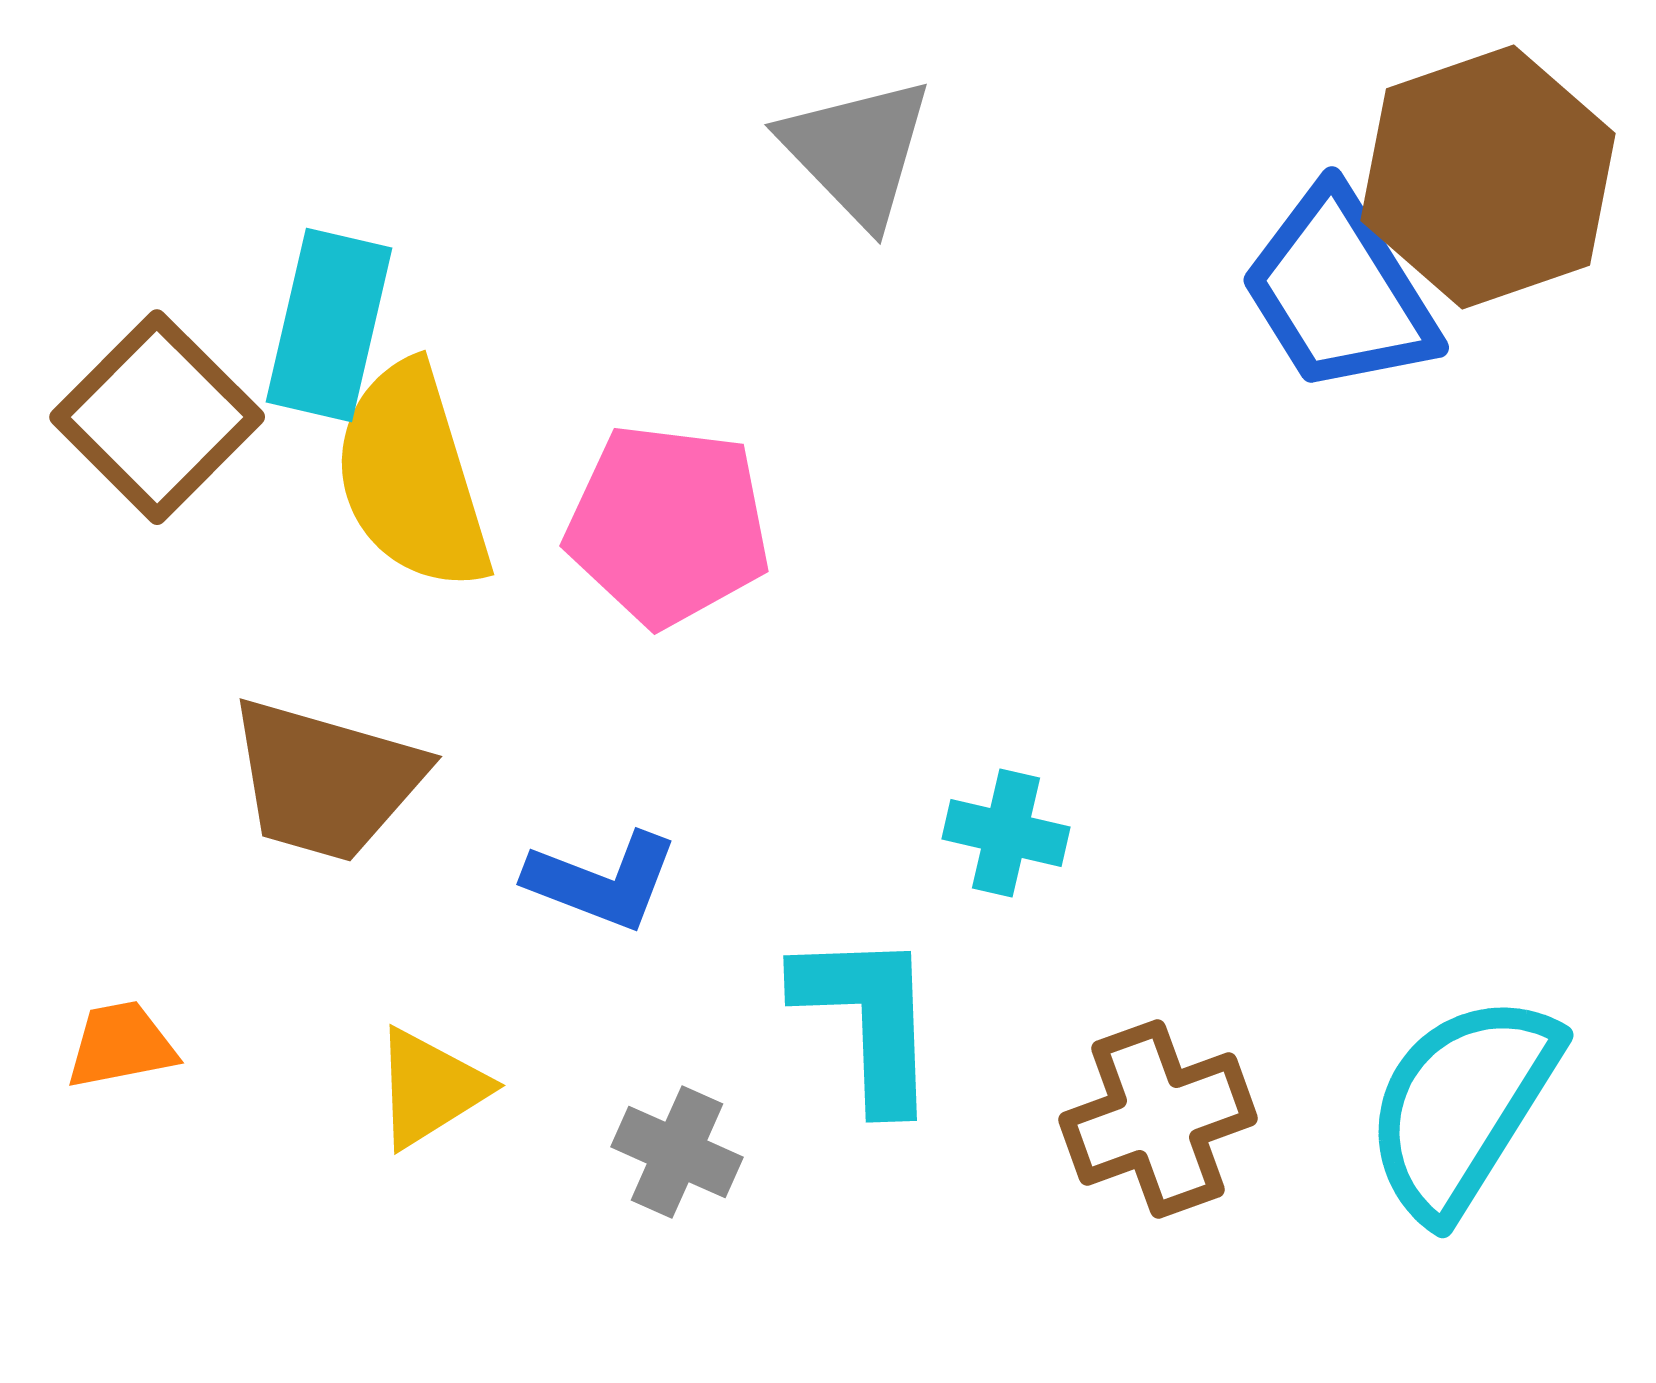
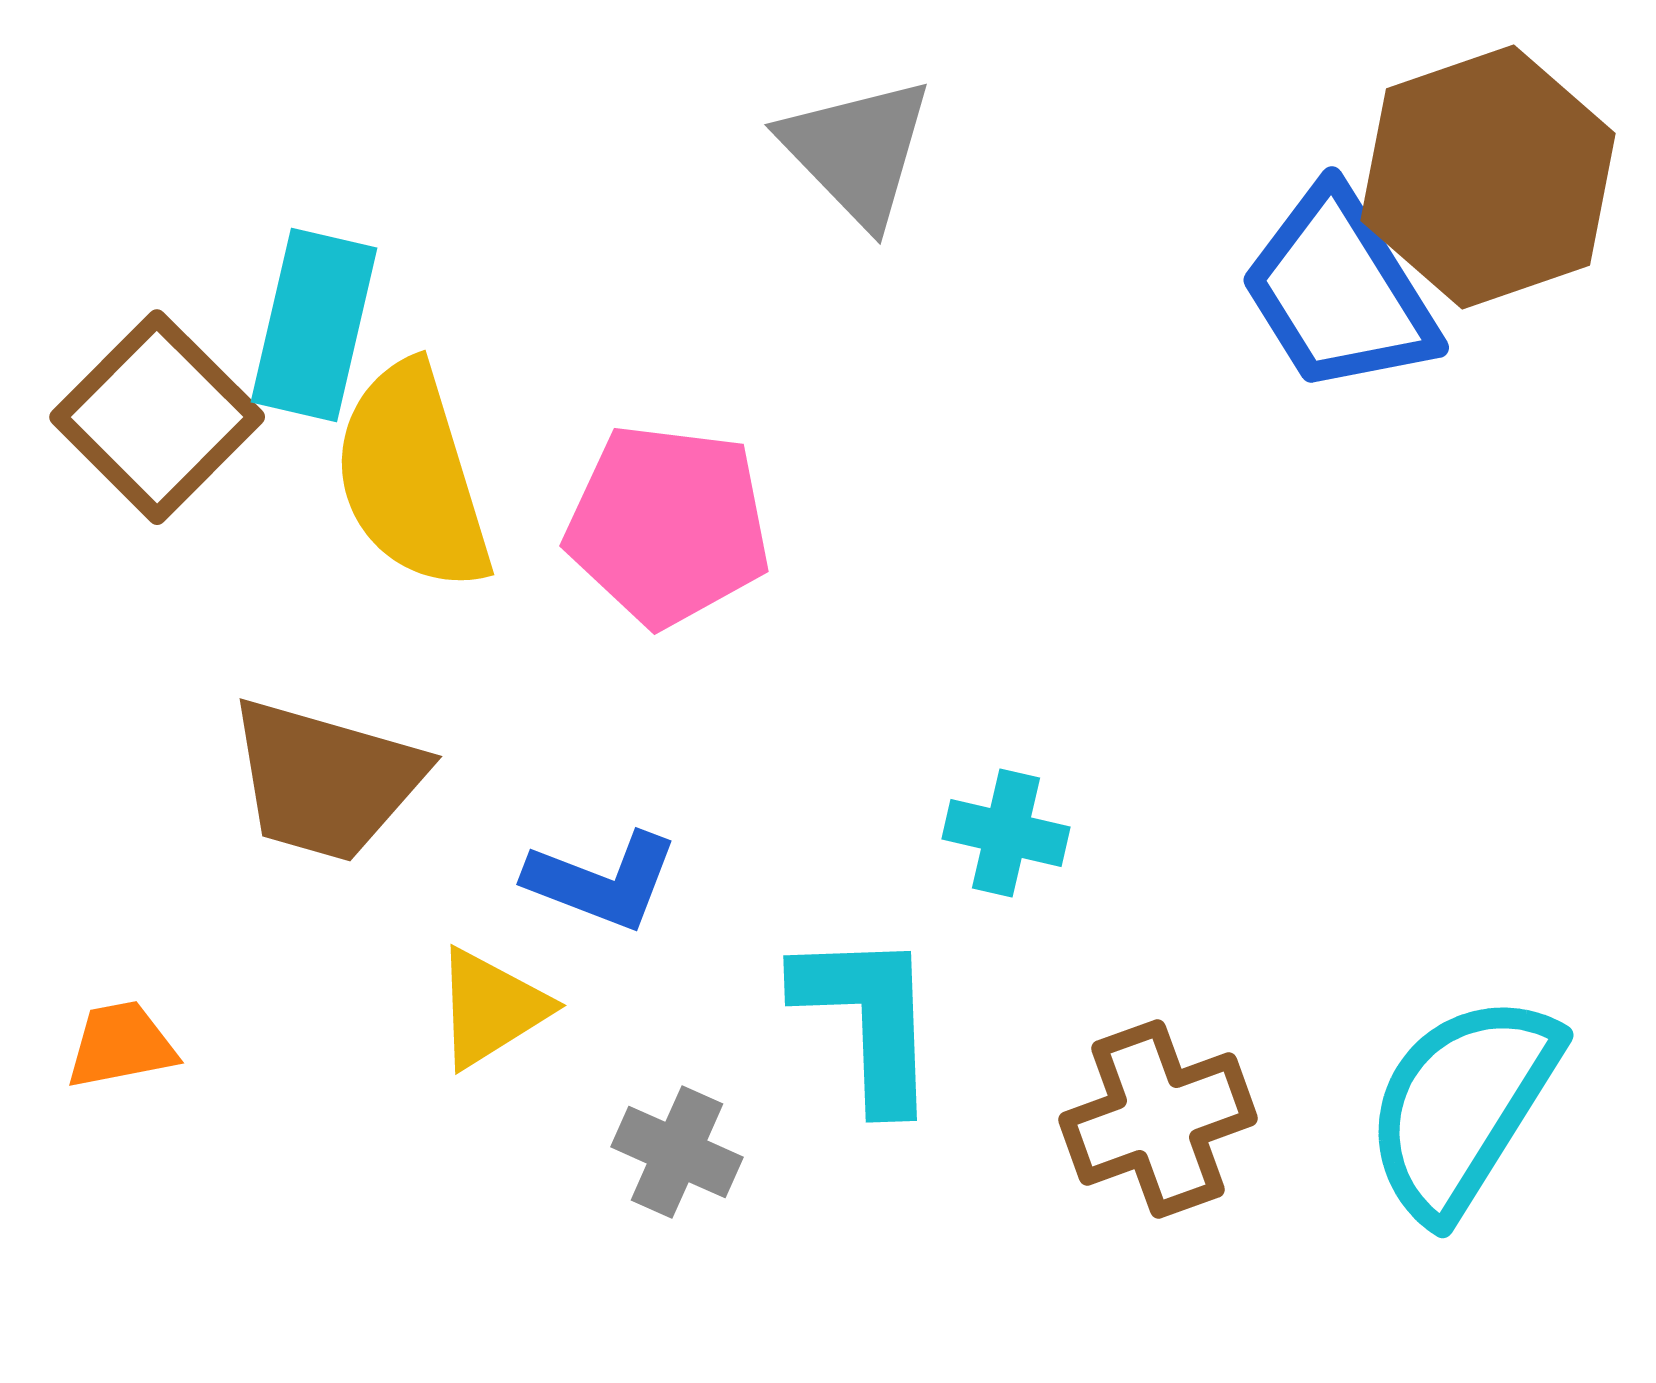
cyan rectangle: moved 15 px left
yellow triangle: moved 61 px right, 80 px up
